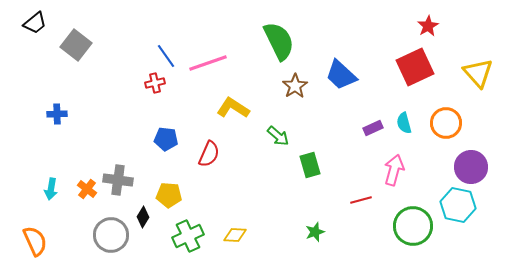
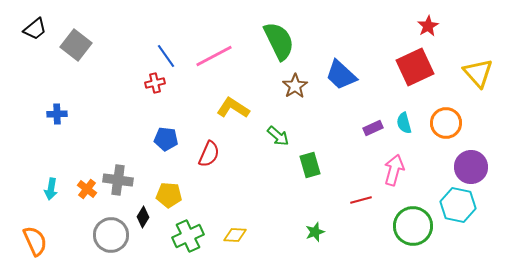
black trapezoid: moved 6 px down
pink line: moved 6 px right, 7 px up; rotated 9 degrees counterclockwise
